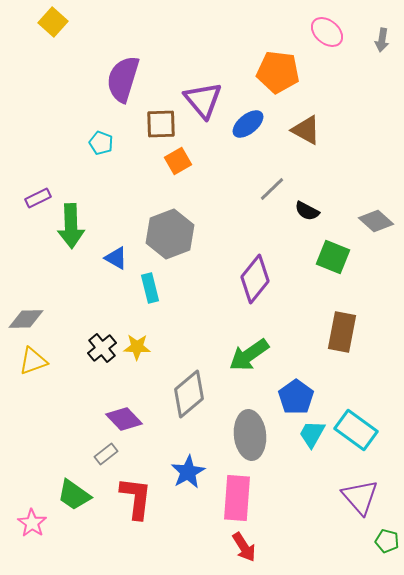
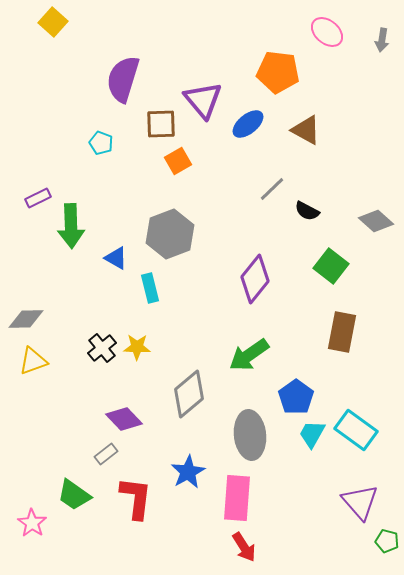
green square at (333, 257): moved 2 px left, 9 px down; rotated 16 degrees clockwise
purple triangle at (360, 497): moved 5 px down
